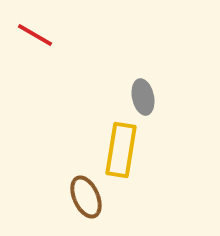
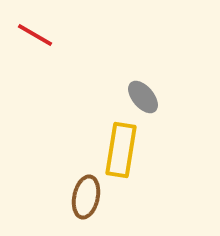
gray ellipse: rotated 28 degrees counterclockwise
brown ellipse: rotated 36 degrees clockwise
